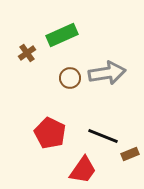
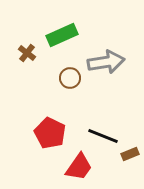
brown cross: rotated 18 degrees counterclockwise
gray arrow: moved 1 px left, 11 px up
red trapezoid: moved 4 px left, 3 px up
